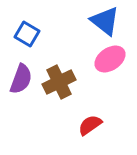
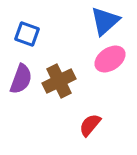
blue triangle: rotated 40 degrees clockwise
blue square: rotated 10 degrees counterclockwise
brown cross: moved 1 px up
red semicircle: rotated 15 degrees counterclockwise
